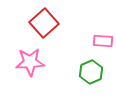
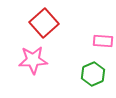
pink star: moved 3 px right, 2 px up
green hexagon: moved 2 px right, 2 px down
